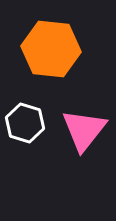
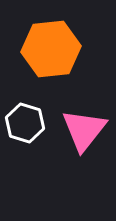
orange hexagon: rotated 12 degrees counterclockwise
